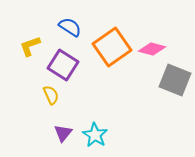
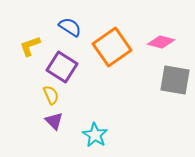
pink diamond: moved 9 px right, 7 px up
purple square: moved 1 px left, 2 px down
gray square: rotated 12 degrees counterclockwise
purple triangle: moved 9 px left, 12 px up; rotated 24 degrees counterclockwise
